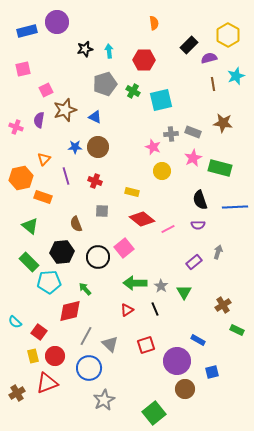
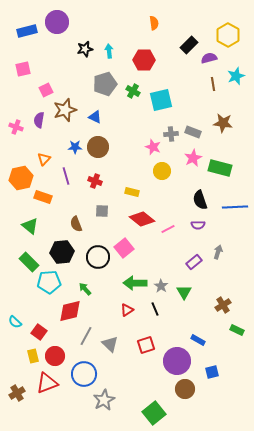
blue circle at (89, 368): moved 5 px left, 6 px down
